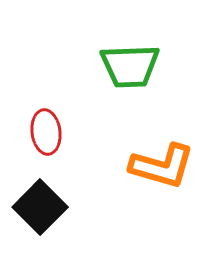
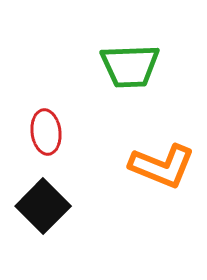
orange L-shape: rotated 6 degrees clockwise
black square: moved 3 px right, 1 px up
